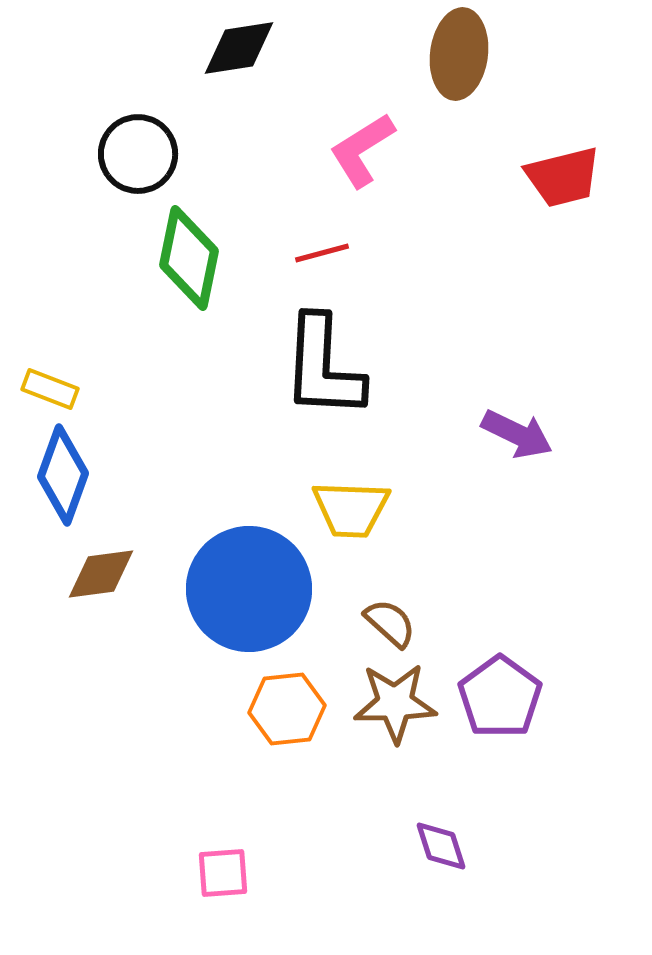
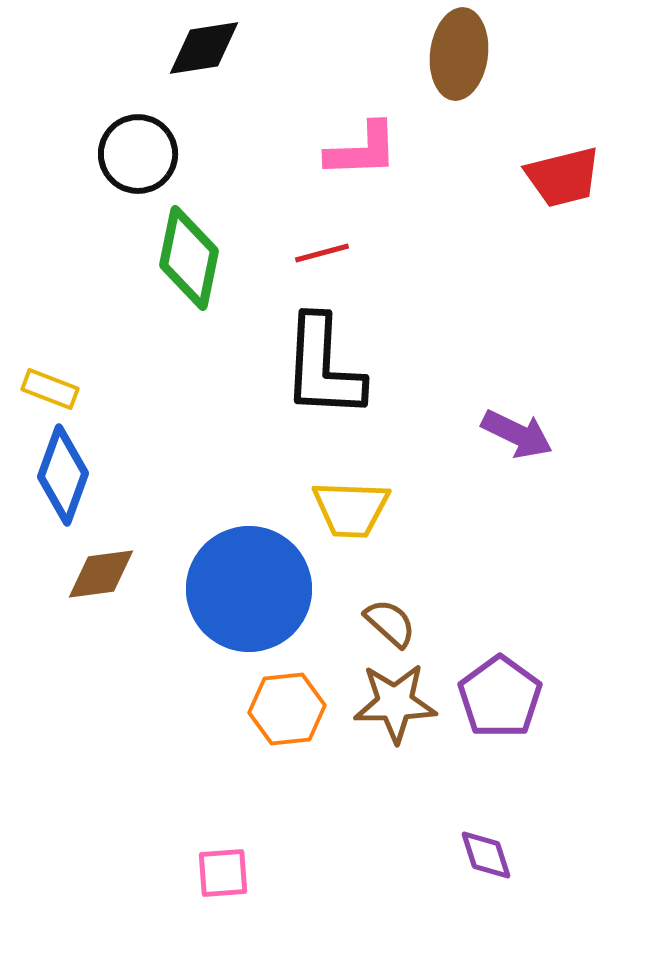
black diamond: moved 35 px left
pink L-shape: rotated 150 degrees counterclockwise
purple diamond: moved 45 px right, 9 px down
